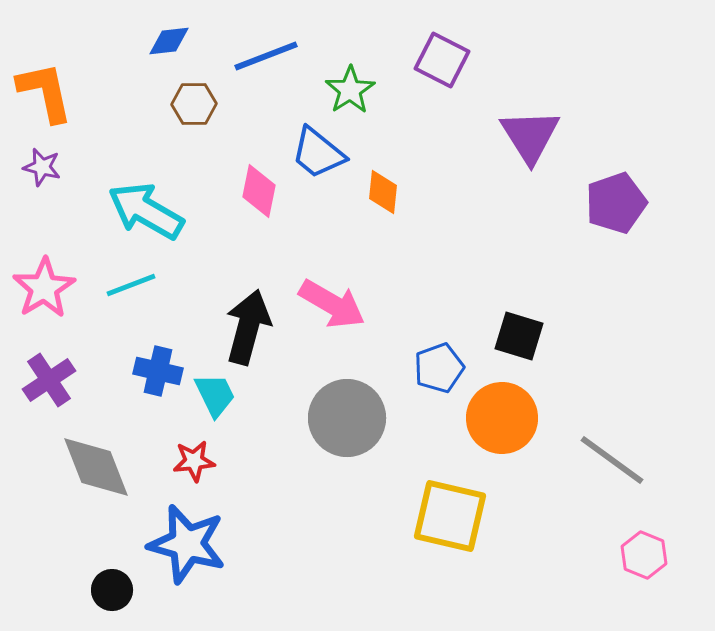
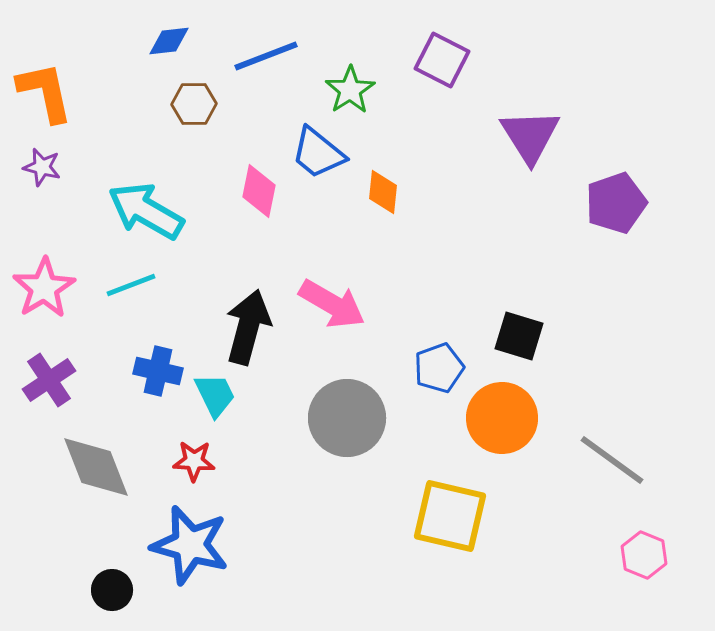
red star: rotated 9 degrees clockwise
blue star: moved 3 px right, 1 px down
